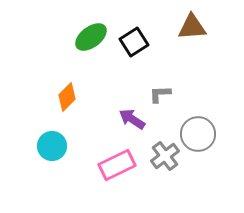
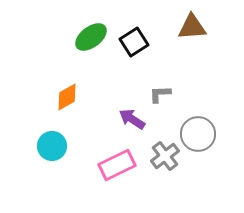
orange diamond: rotated 16 degrees clockwise
